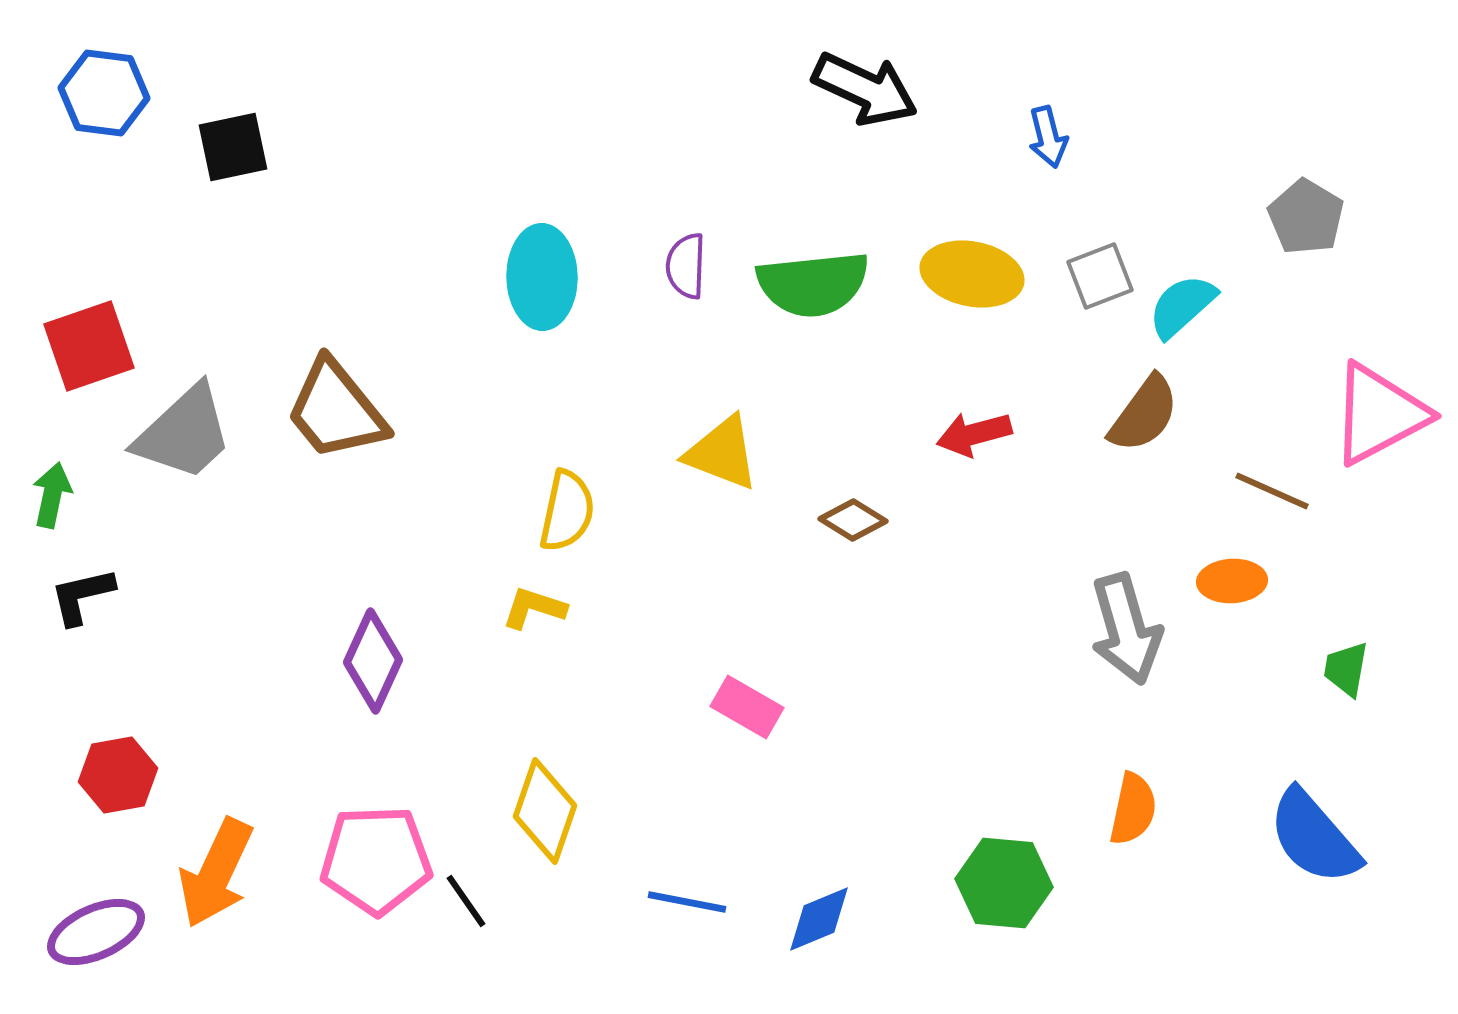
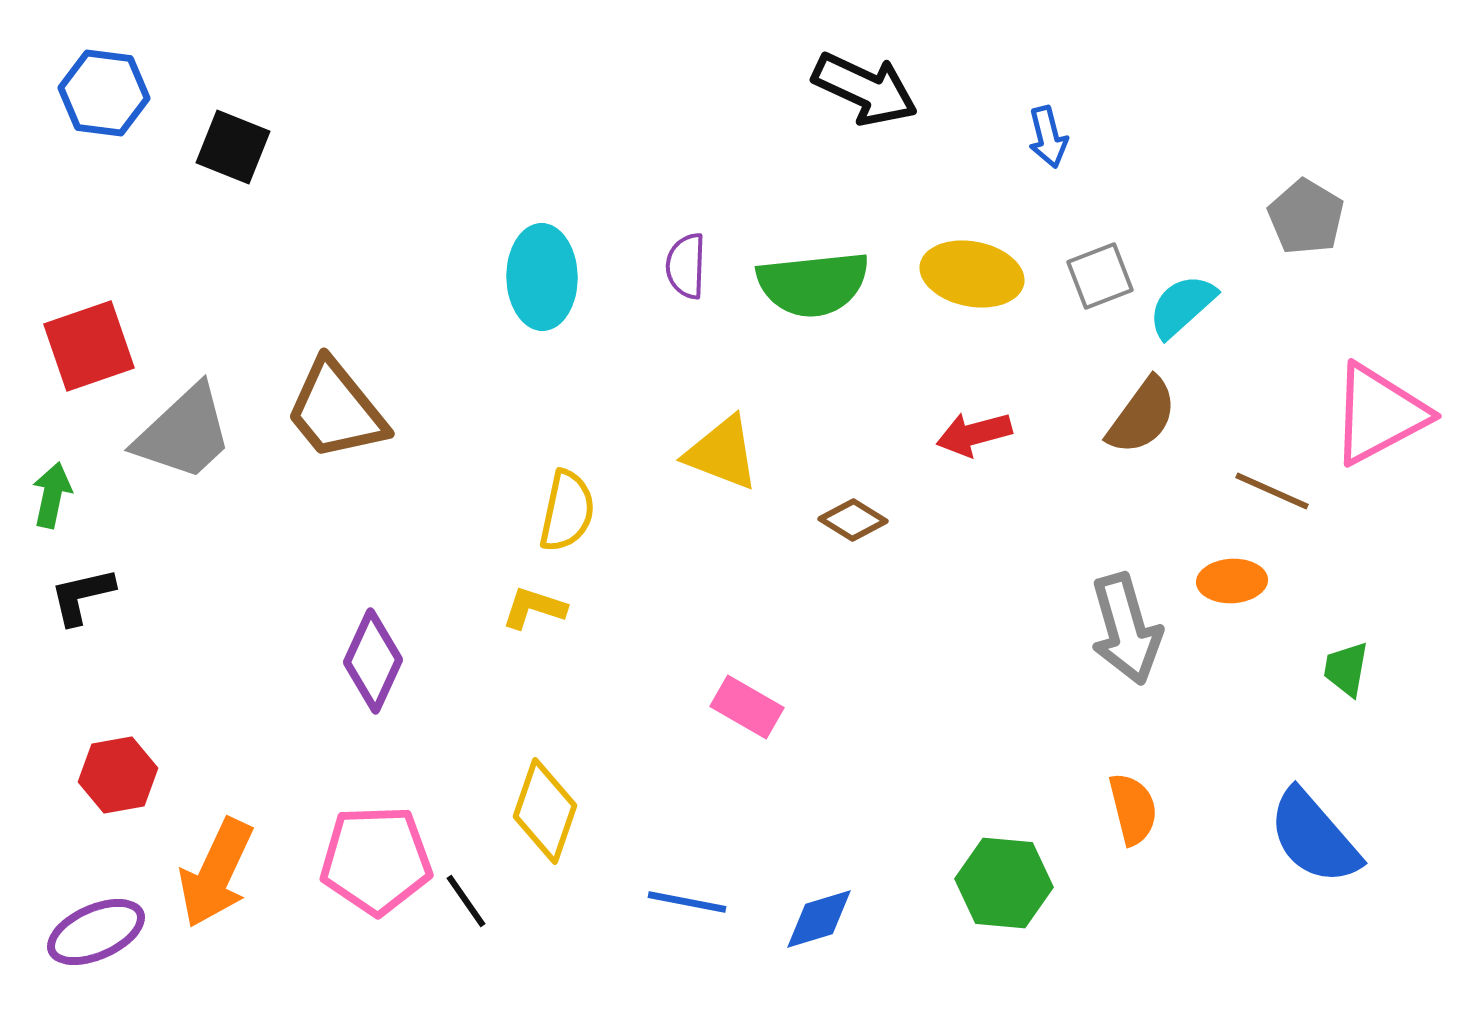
black square: rotated 34 degrees clockwise
brown semicircle: moved 2 px left, 2 px down
orange semicircle: rotated 26 degrees counterclockwise
blue diamond: rotated 6 degrees clockwise
